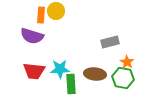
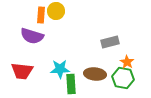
red trapezoid: moved 12 px left
